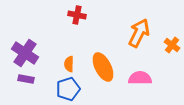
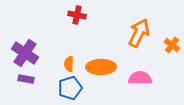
orange ellipse: moved 2 px left; rotated 64 degrees counterclockwise
blue pentagon: moved 2 px right, 1 px up
